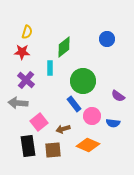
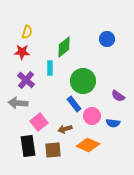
brown arrow: moved 2 px right
